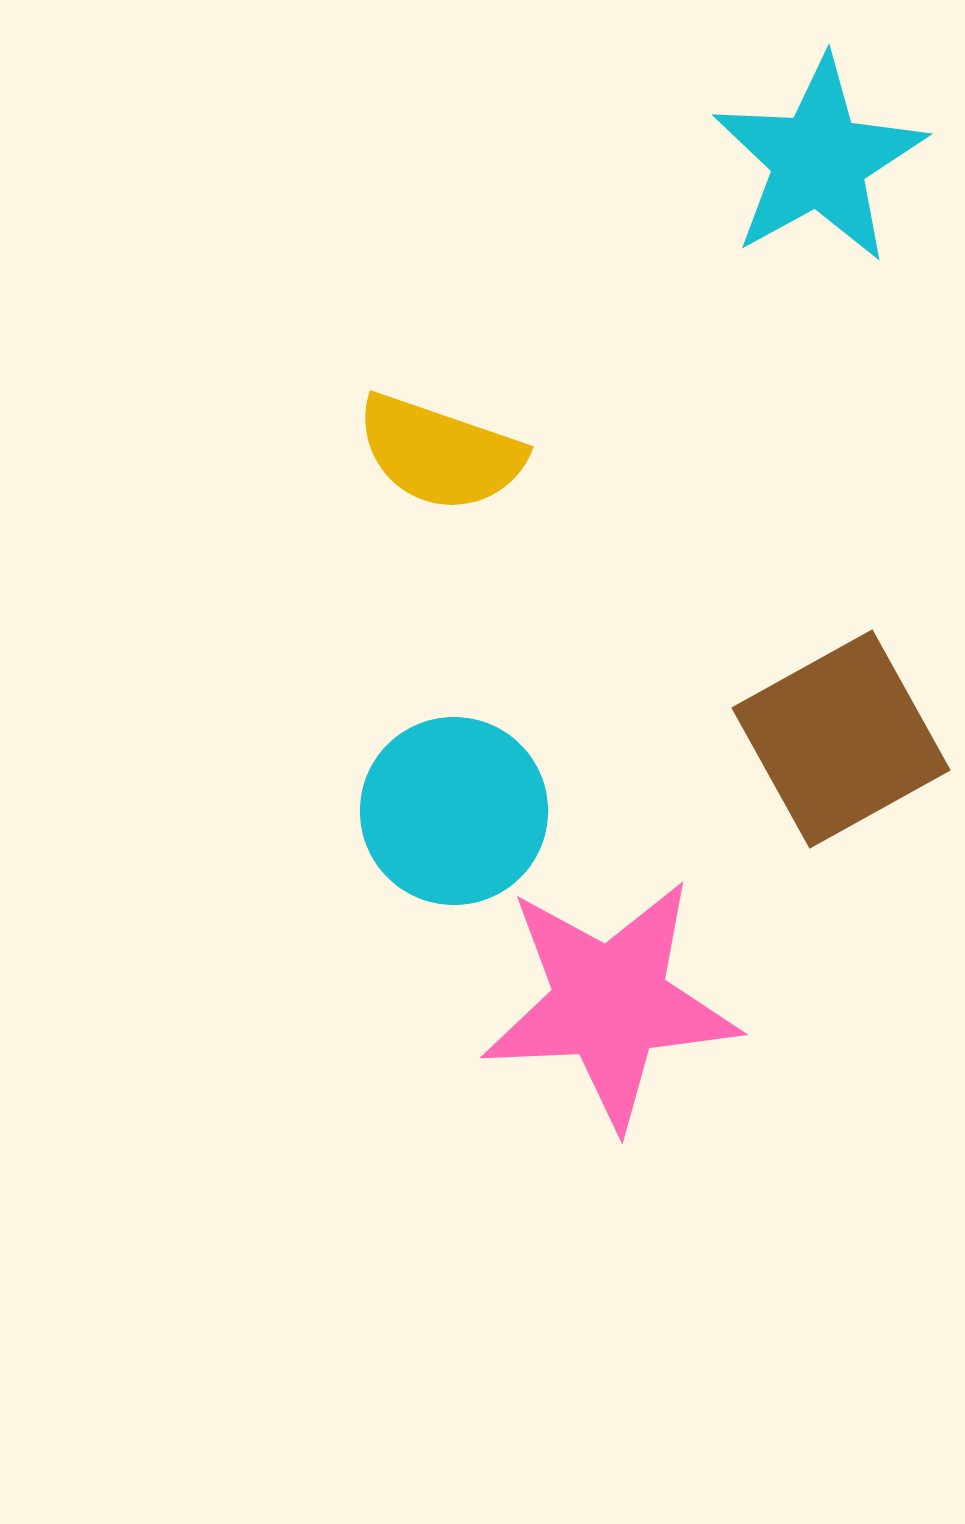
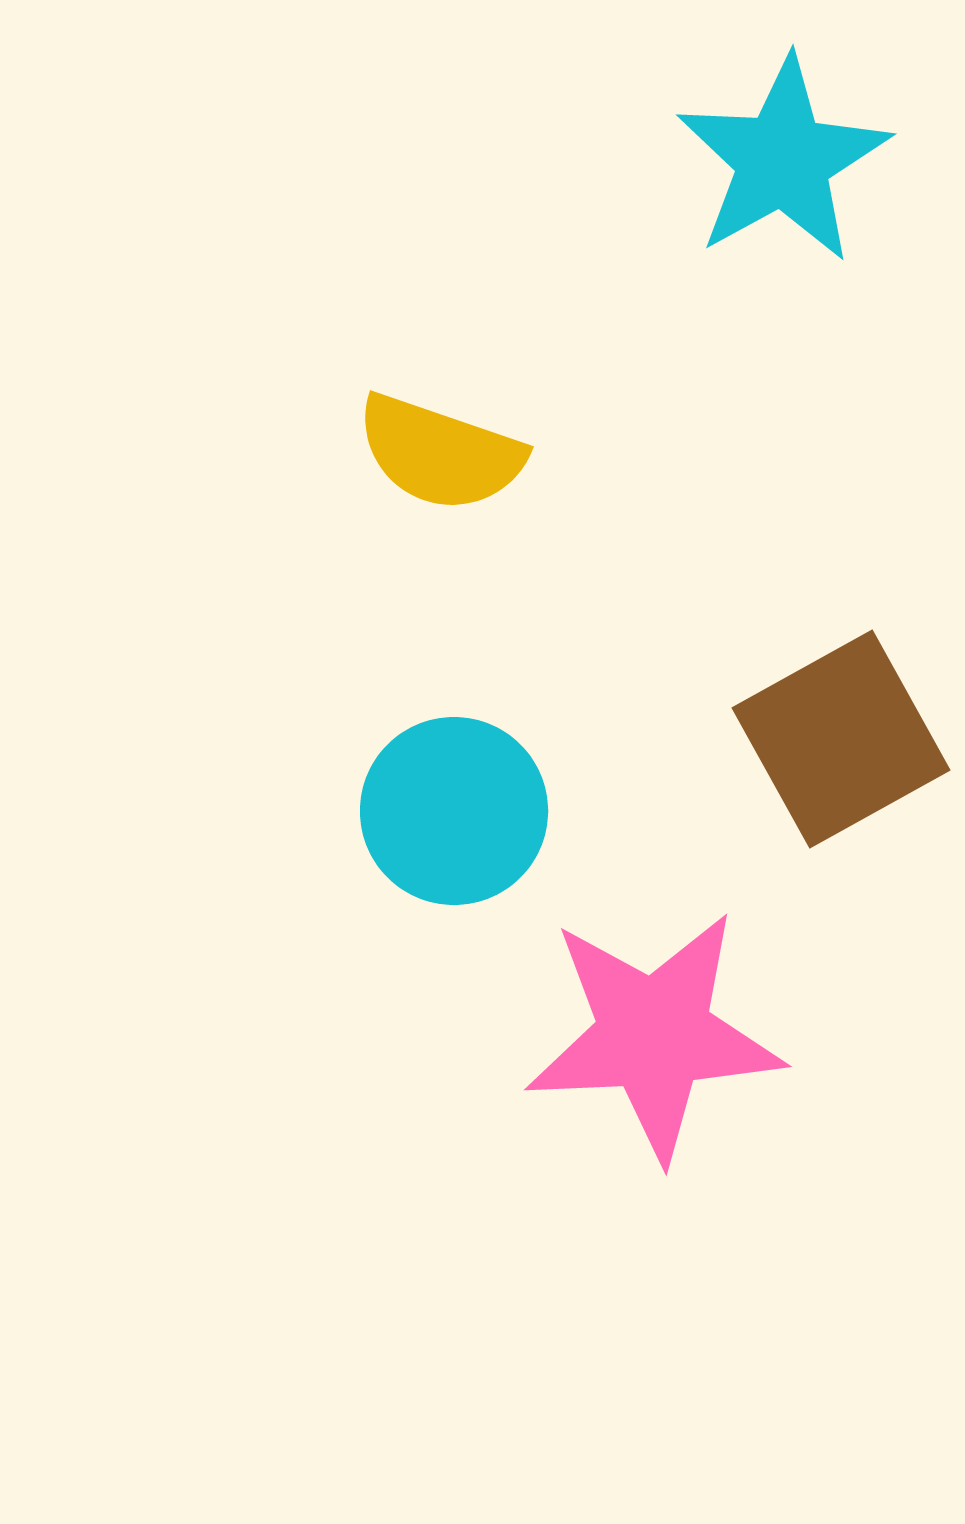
cyan star: moved 36 px left
pink star: moved 44 px right, 32 px down
